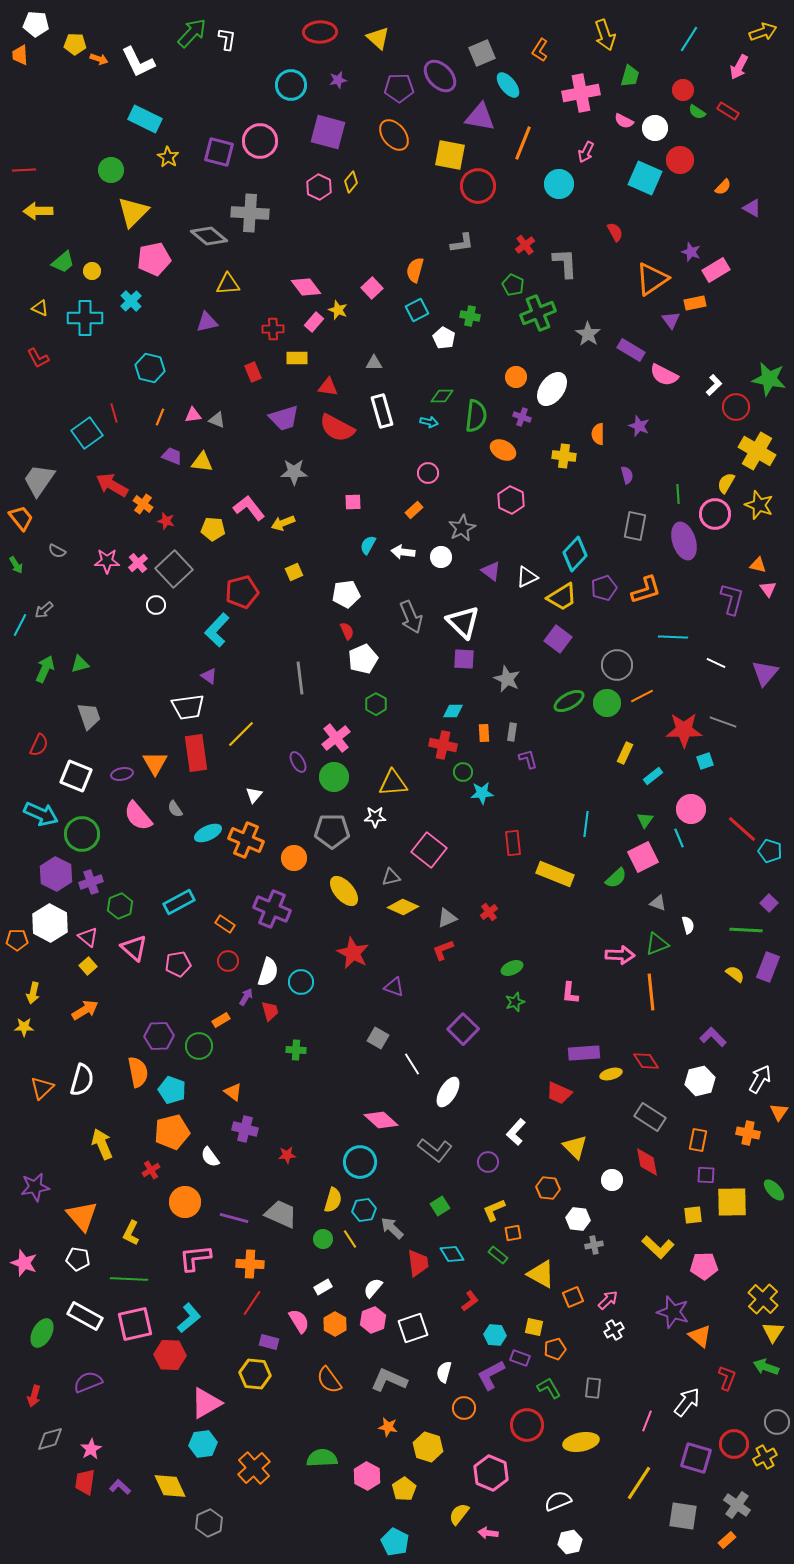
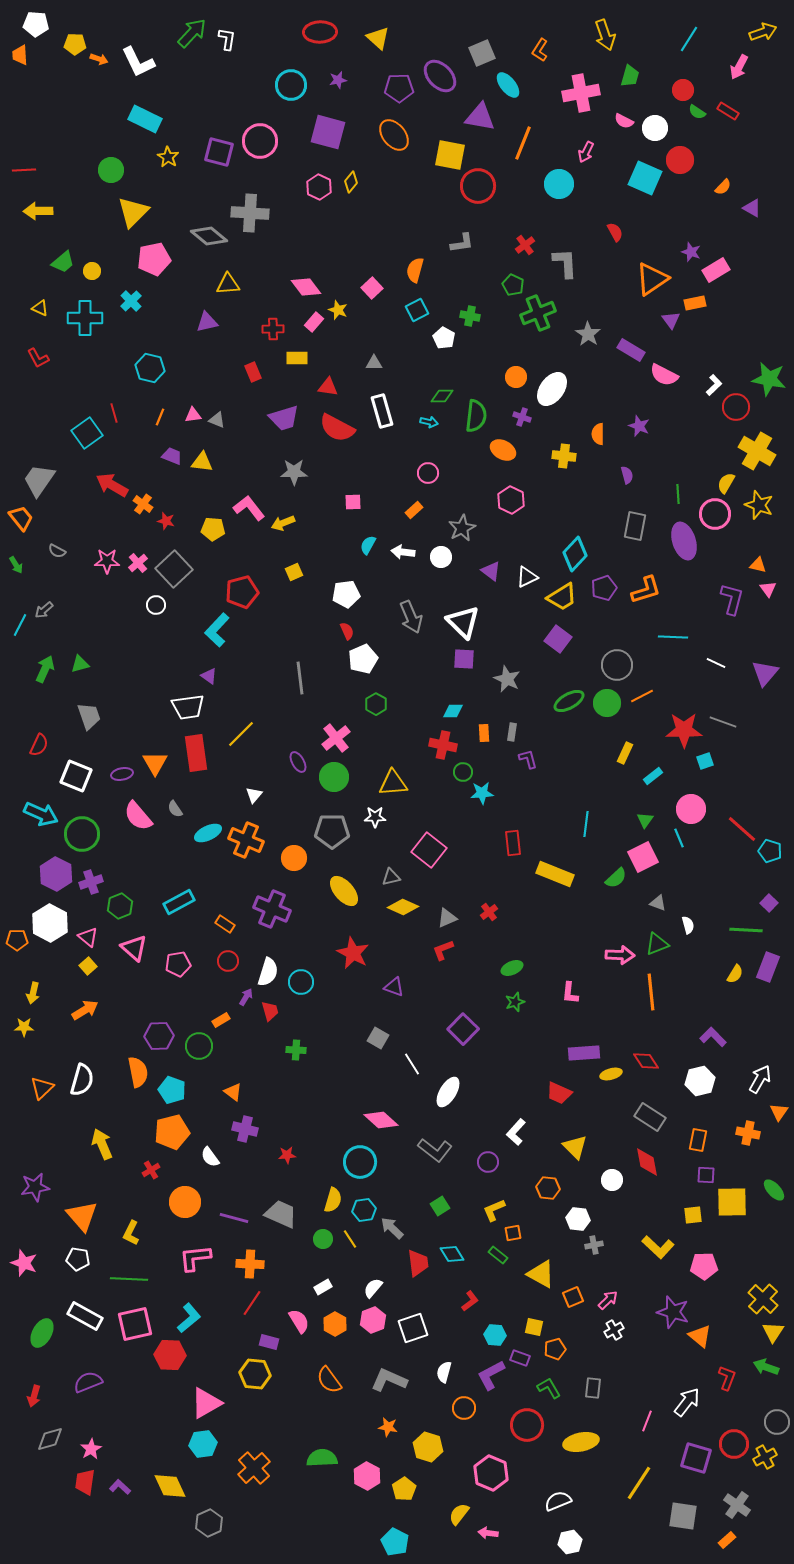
yellow semicircle at (735, 974): rotated 84 degrees clockwise
